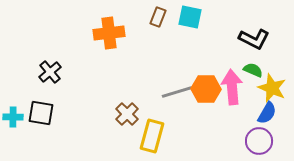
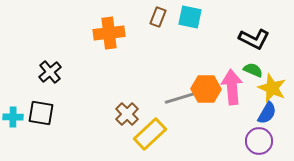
gray line: moved 3 px right, 6 px down
yellow rectangle: moved 2 px left, 2 px up; rotated 32 degrees clockwise
